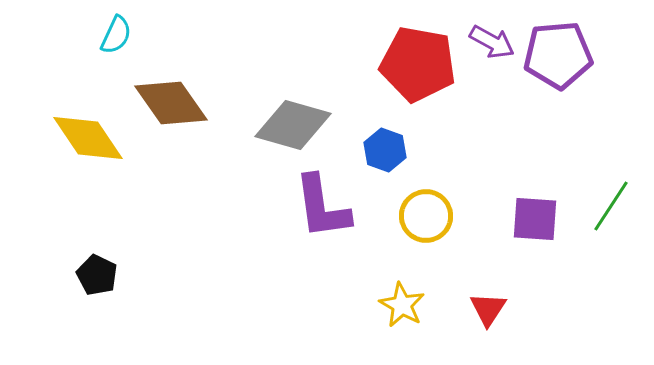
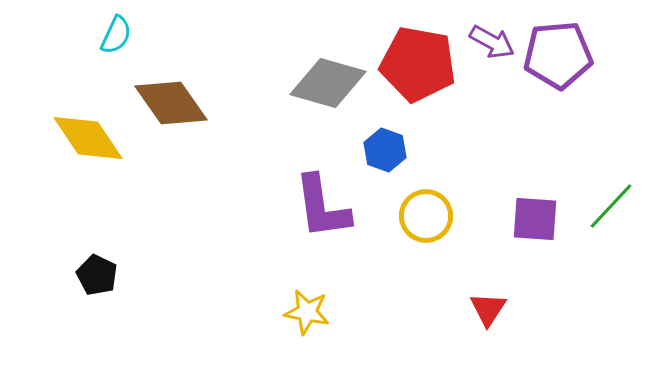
gray diamond: moved 35 px right, 42 px up
green line: rotated 10 degrees clockwise
yellow star: moved 95 px left, 7 px down; rotated 18 degrees counterclockwise
